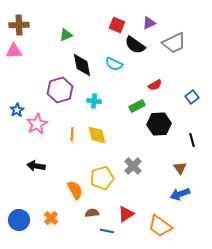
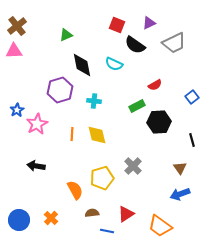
brown cross: moved 2 px left, 1 px down; rotated 36 degrees counterclockwise
black hexagon: moved 2 px up
